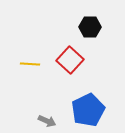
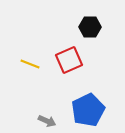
red square: moved 1 px left; rotated 24 degrees clockwise
yellow line: rotated 18 degrees clockwise
